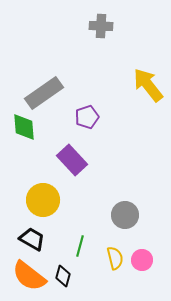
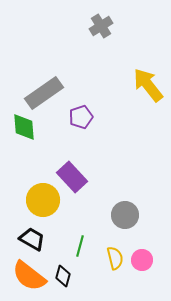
gray cross: rotated 35 degrees counterclockwise
purple pentagon: moved 6 px left
purple rectangle: moved 17 px down
